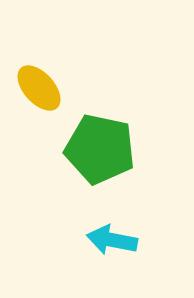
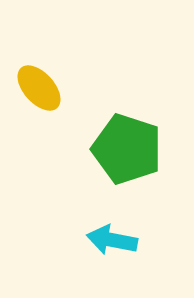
green pentagon: moved 27 px right; rotated 6 degrees clockwise
